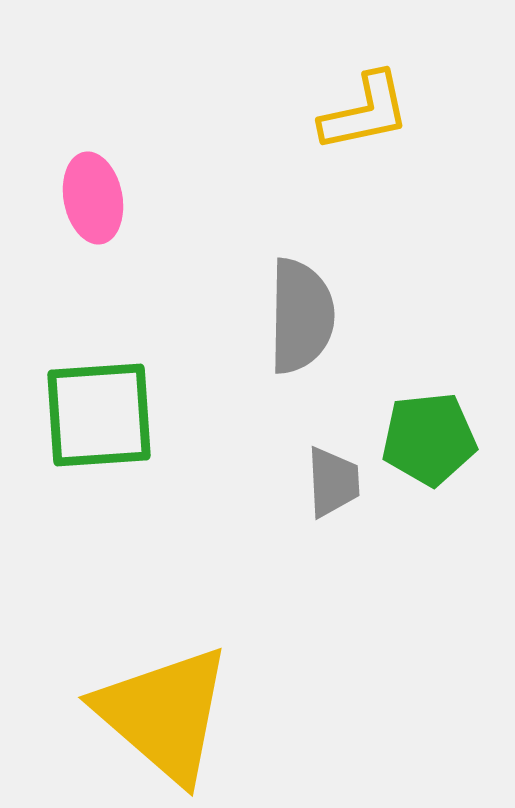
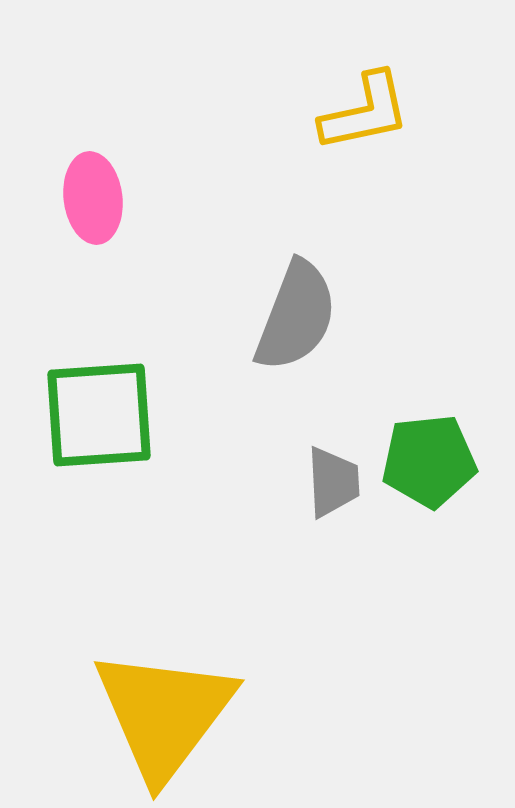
pink ellipse: rotated 4 degrees clockwise
gray semicircle: moved 5 px left; rotated 20 degrees clockwise
green pentagon: moved 22 px down
yellow triangle: rotated 26 degrees clockwise
